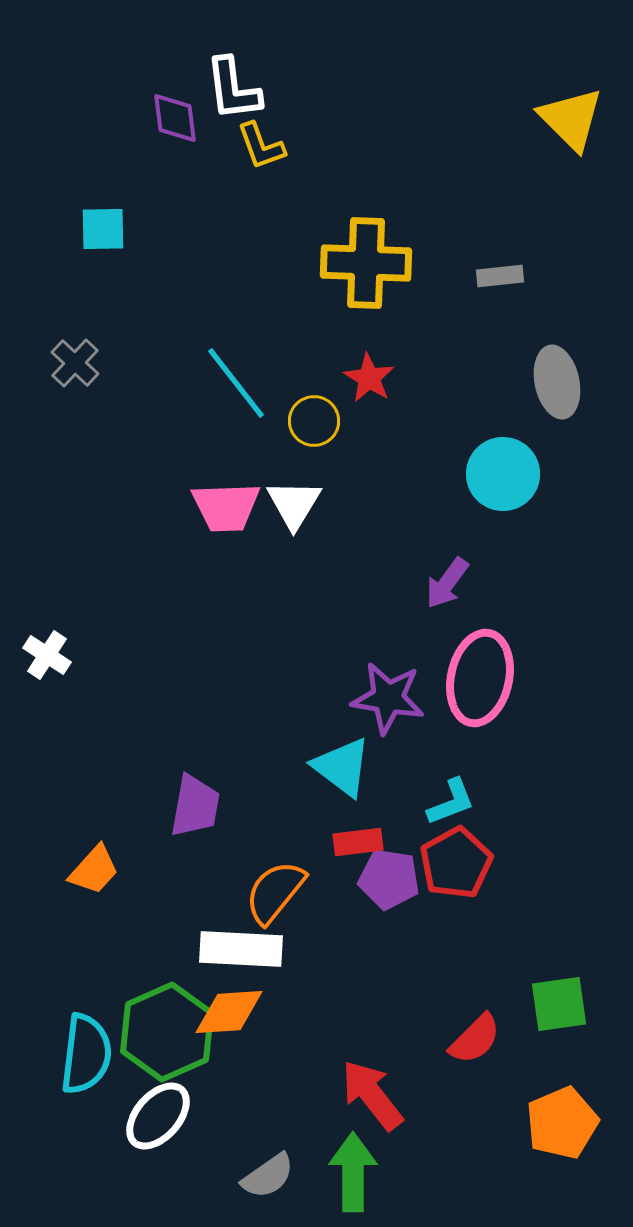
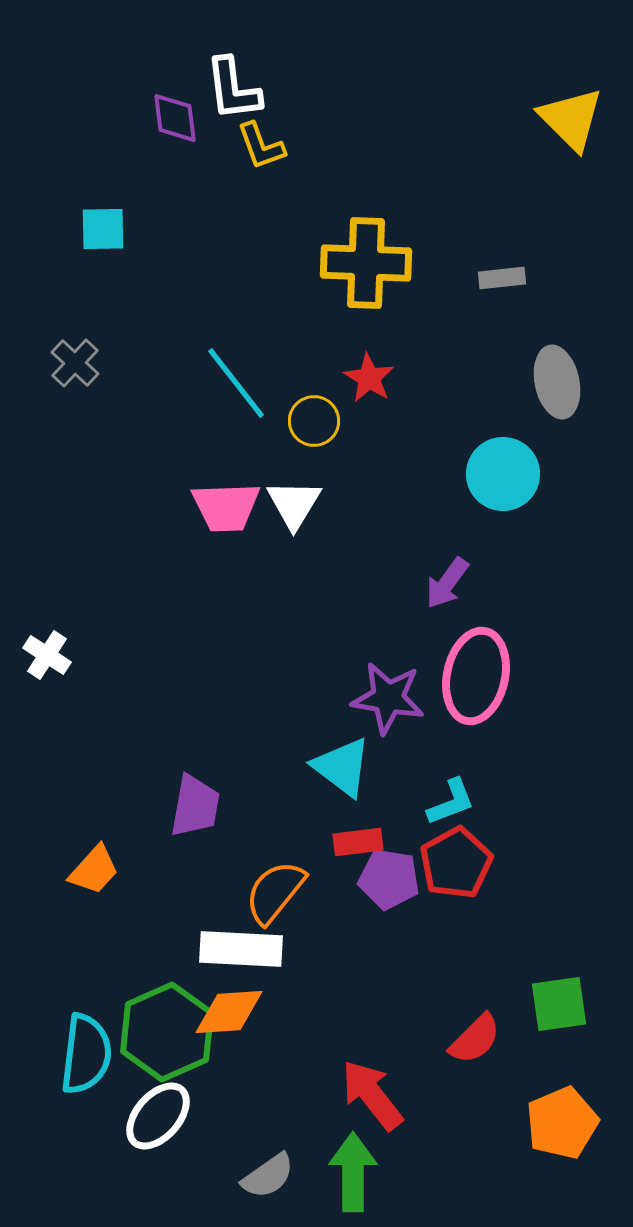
gray rectangle: moved 2 px right, 2 px down
pink ellipse: moved 4 px left, 2 px up
